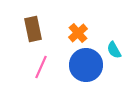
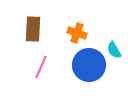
brown rectangle: rotated 15 degrees clockwise
orange cross: moved 1 px left; rotated 30 degrees counterclockwise
blue circle: moved 3 px right
